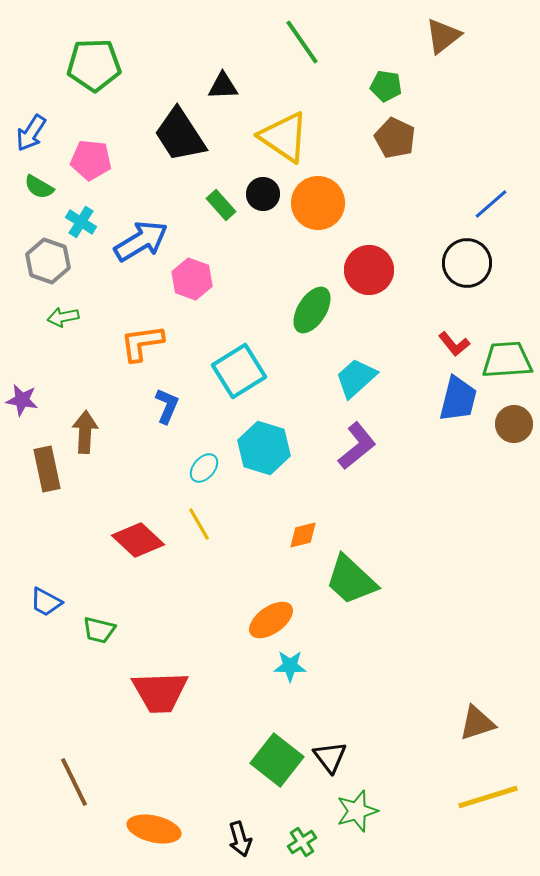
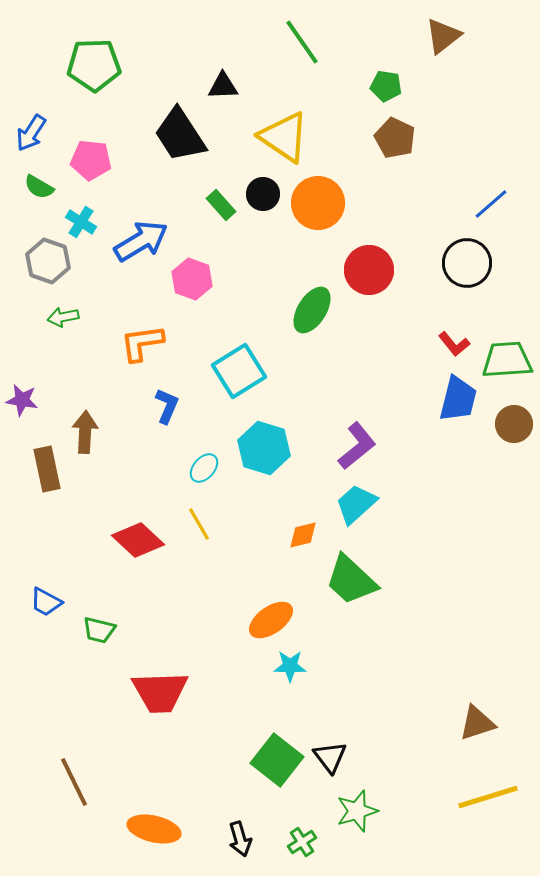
cyan trapezoid at (356, 378): moved 126 px down
